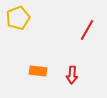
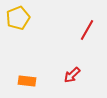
orange rectangle: moved 11 px left, 10 px down
red arrow: rotated 42 degrees clockwise
